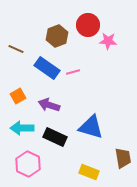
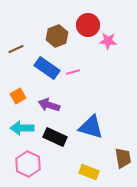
brown line: rotated 49 degrees counterclockwise
